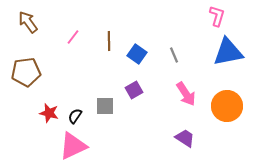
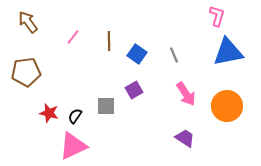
gray square: moved 1 px right
